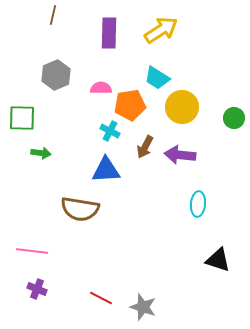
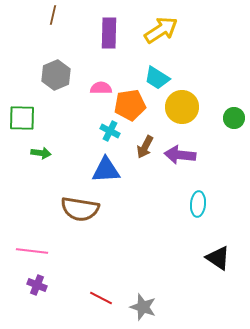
black triangle: moved 2 px up; rotated 16 degrees clockwise
purple cross: moved 4 px up
